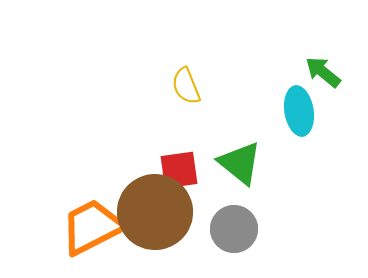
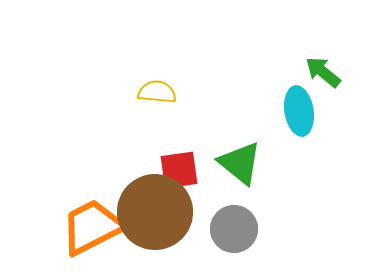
yellow semicircle: moved 29 px left, 6 px down; rotated 117 degrees clockwise
